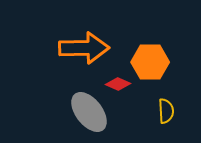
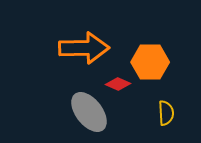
yellow semicircle: moved 2 px down
